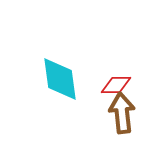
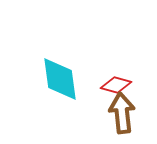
red diamond: rotated 16 degrees clockwise
